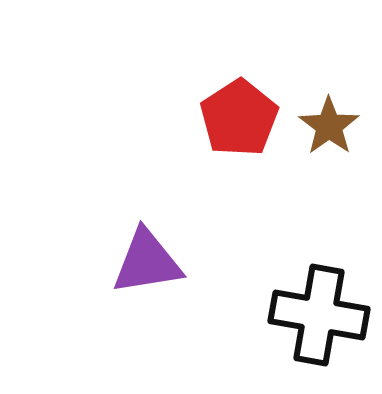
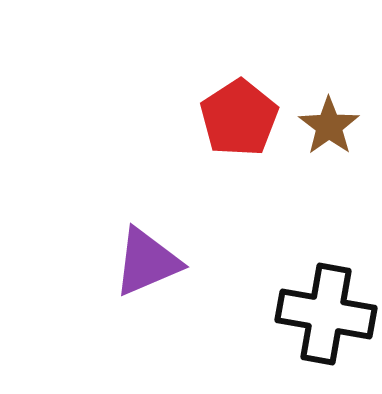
purple triangle: rotated 14 degrees counterclockwise
black cross: moved 7 px right, 1 px up
